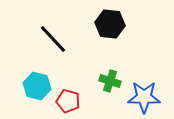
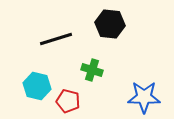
black line: moved 3 px right; rotated 64 degrees counterclockwise
green cross: moved 18 px left, 11 px up
